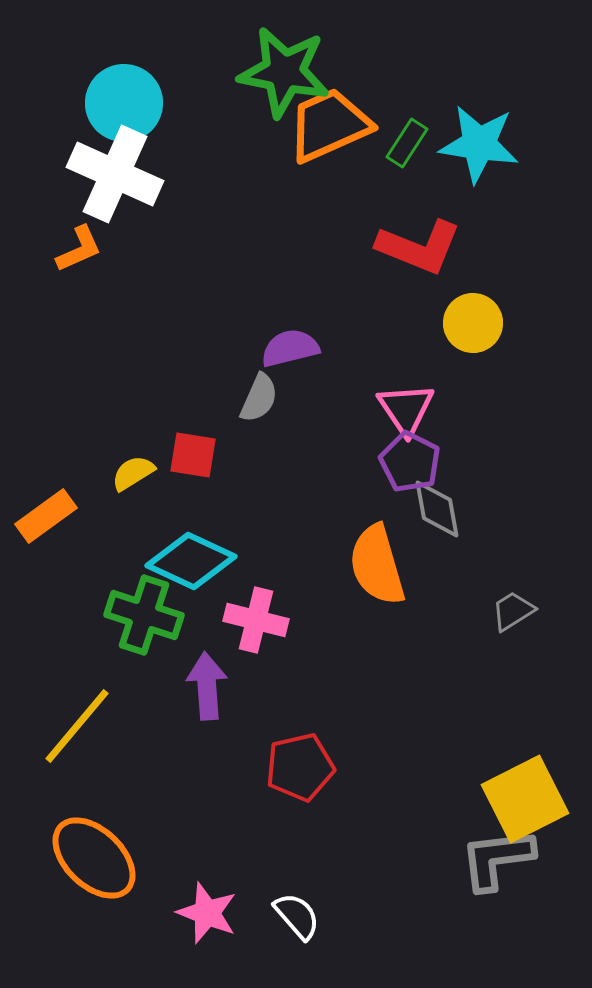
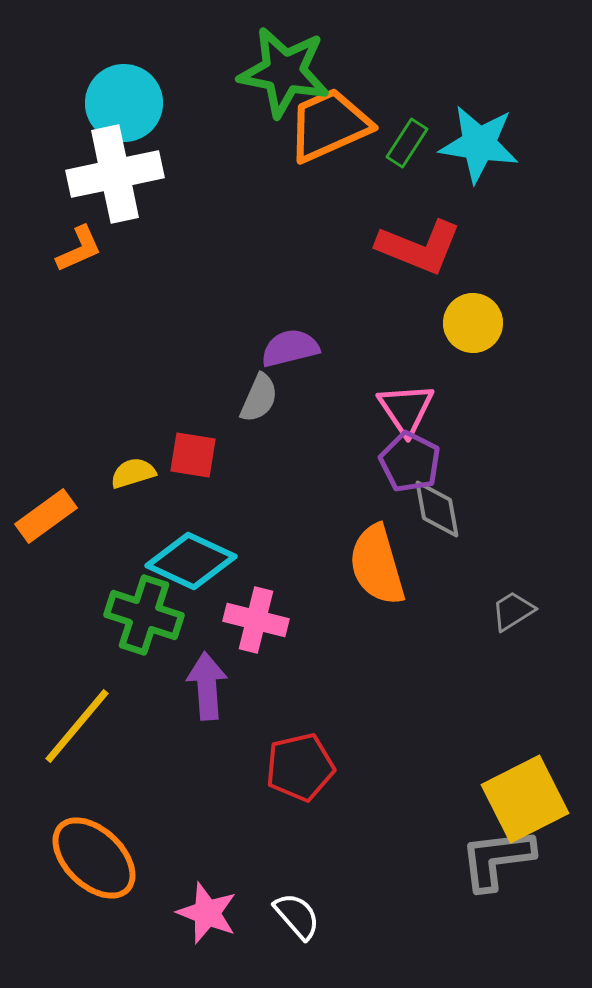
white cross: rotated 36 degrees counterclockwise
yellow semicircle: rotated 15 degrees clockwise
